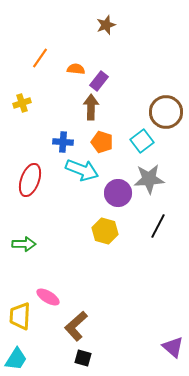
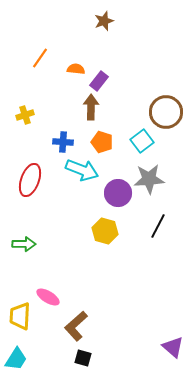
brown star: moved 2 px left, 4 px up
yellow cross: moved 3 px right, 12 px down
